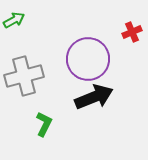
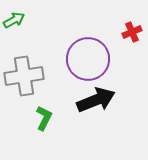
gray cross: rotated 6 degrees clockwise
black arrow: moved 2 px right, 3 px down
green L-shape: moved 6 px up
